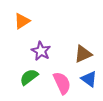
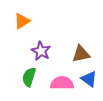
brown triangle: moved 2 px left; rotated 12 degrees clockwise
green semicircle: rotated 36 degrees counterclockwise
pink semicircle: rotated 65 degrees counterclockwise
